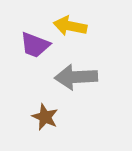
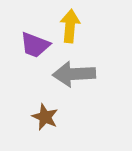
yellow arrow: rotated 84 degrees clockwise
gray arrow: moved 2 px left, 3 px up
